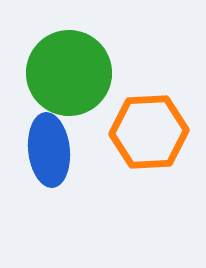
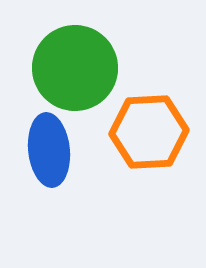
green circle: moved 6 px right, 5 px up
